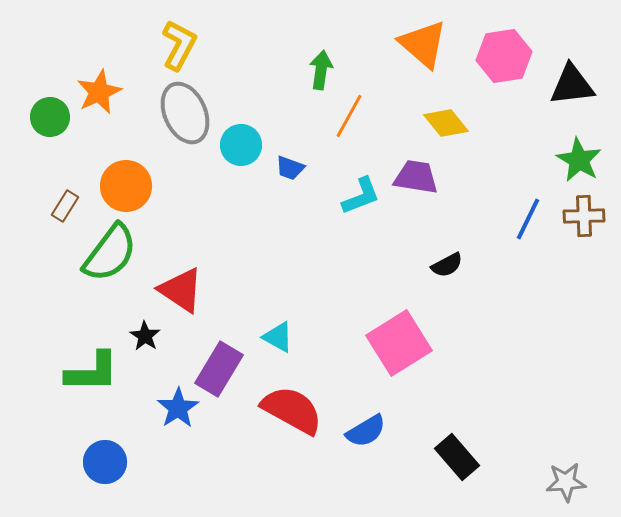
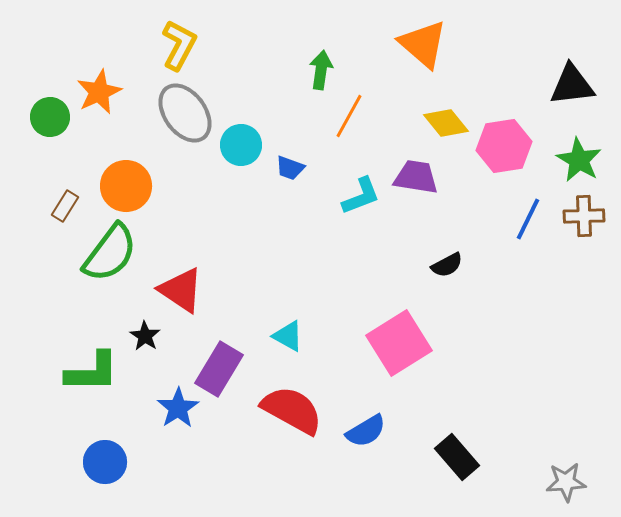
pink hexagon: moved 90 px down
gray ellipse: rotated 12 degrees counterclockwise
cyan triangle: moved 10 px right, 1 px up
